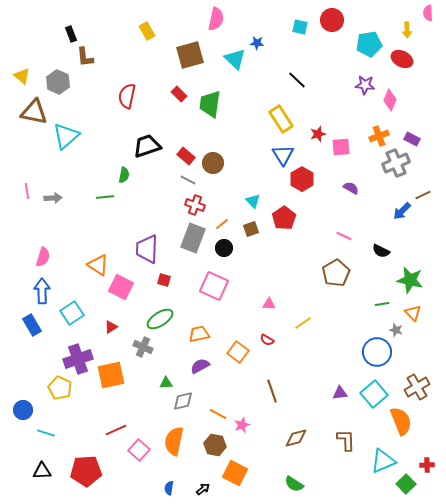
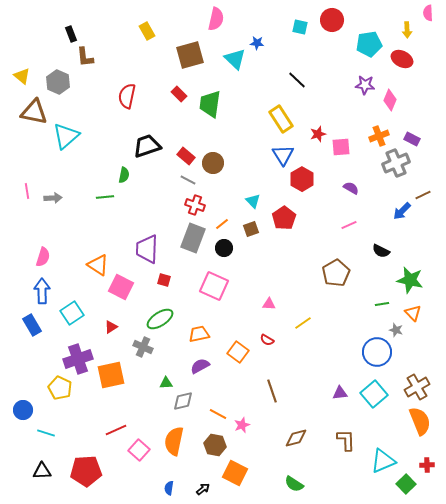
pink line at (344, 236): moved 5 px right, 11 px up; rotated 49 degrees counterclockwise
orange semicircle at (401, 421): moved 19 px right
